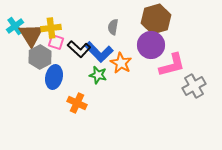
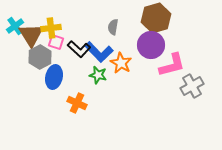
brown hexagon: moved 1 px up
gray cross: moved 2 px left
